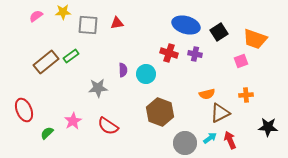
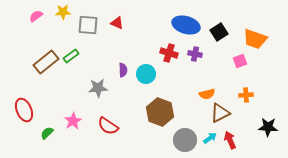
red triangle: rotated 32 degrees clockwise
pink square: moved 1 px left
gray circle: moved 3 px up
